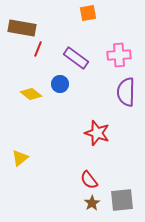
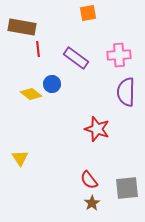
brown rectangle: moved 1 px up
red line: rotated 28 degrees counterclockwise
blue circle: moved 8 px left
red star: moved 4 px up
yellow triangle: rotated 24 degrees counterclockwise
gray square: moved 5 px right, 12 px up
